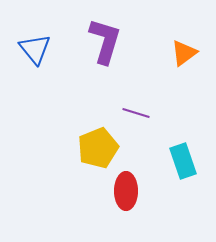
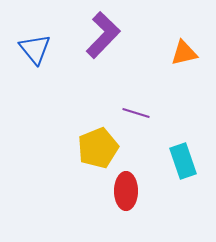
purple L-shape: moved 2 px left, 6 px up; rotated 27 degrees clockwise
orange triangle: rotated 24 degrees clockwise
